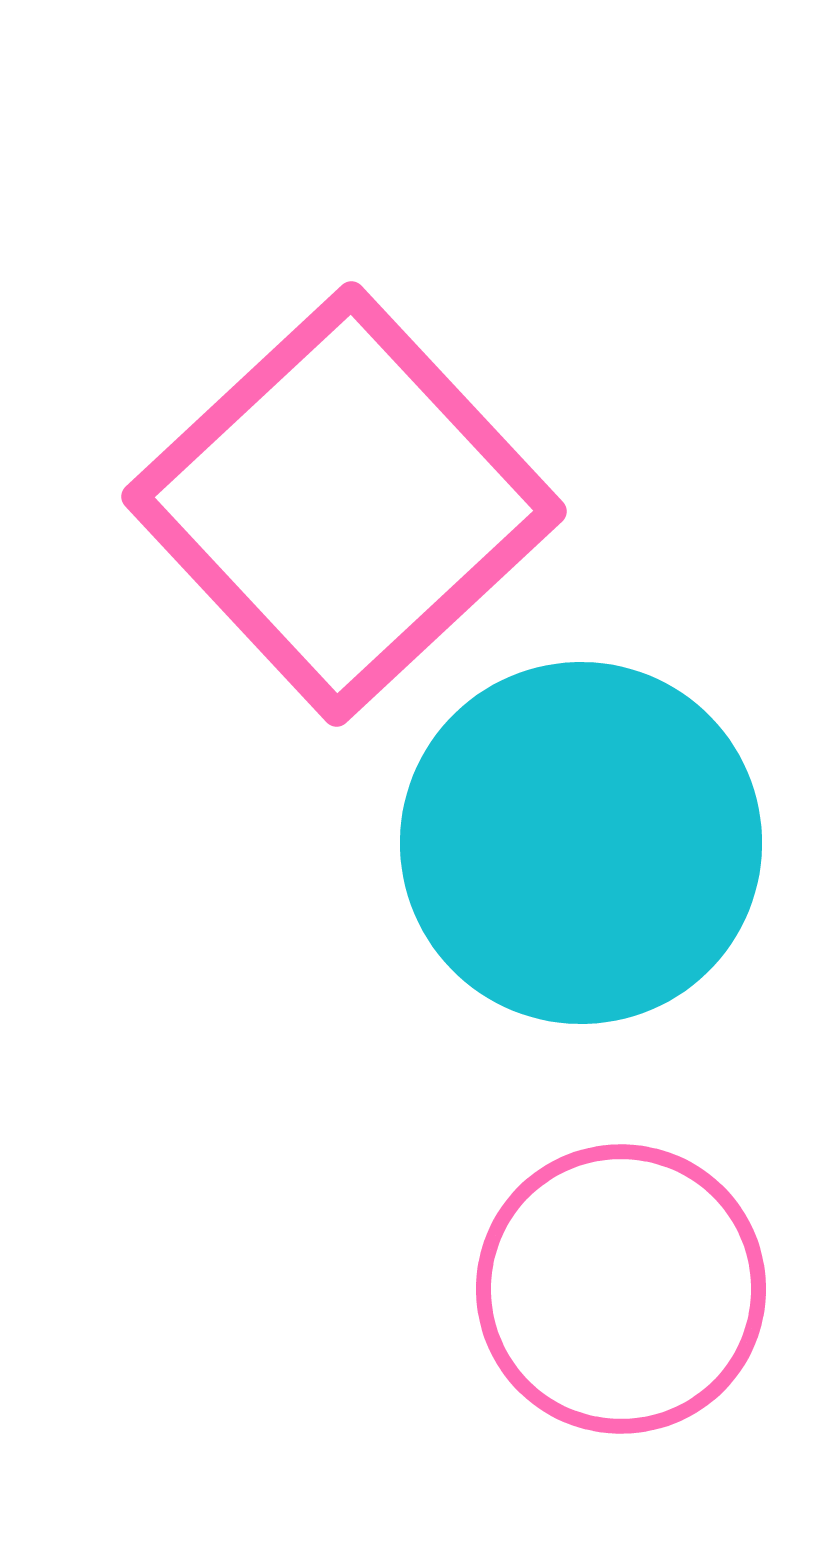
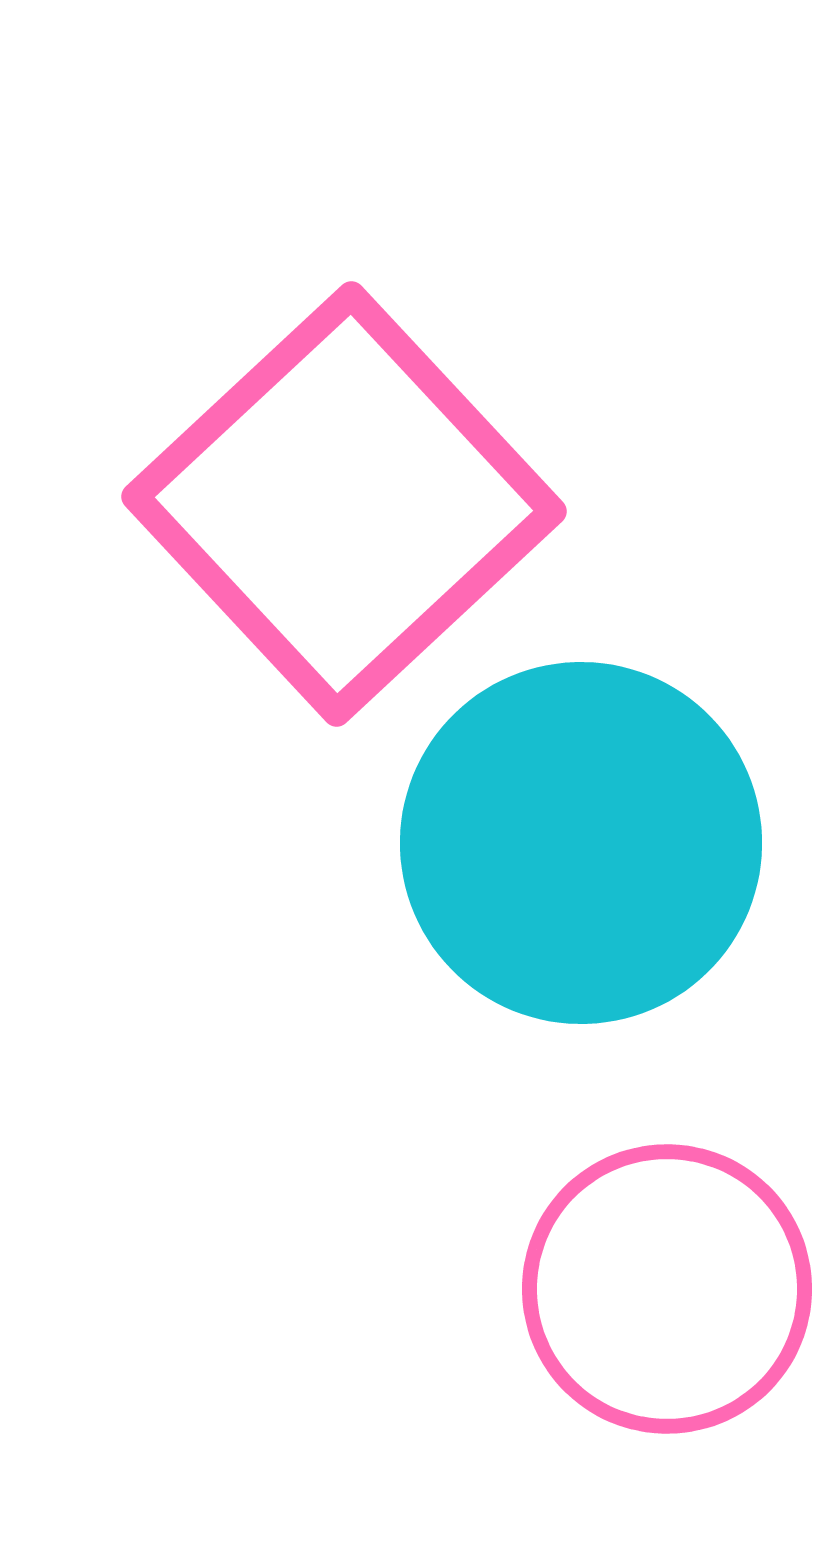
pink circle: moved 46 px right
